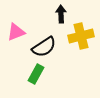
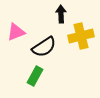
green rectangle: moved 1 px left, 2 px down
